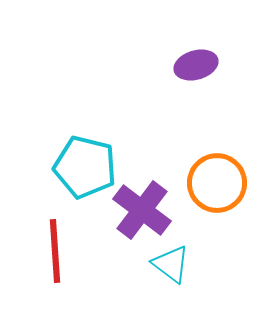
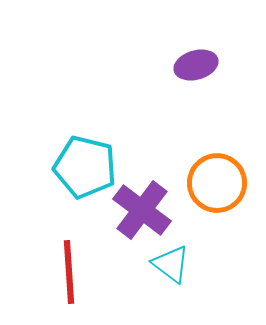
red line: moved 14 px right, 21 px down
